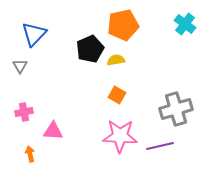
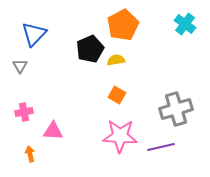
orange pentagon: rotated 16 degrees counterclockwise
purple line: moved 1 px right, 1 px down
